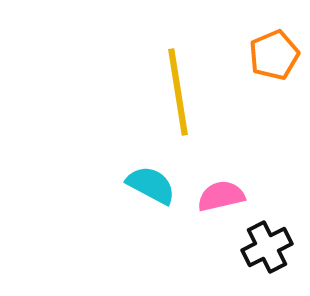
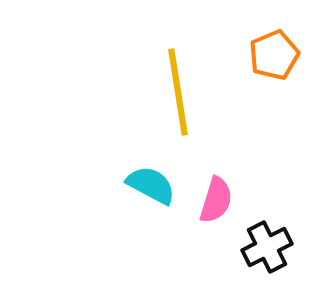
pink semicircle: moved 5 px left, 4 px down; rotated 120 degrees clockwise
